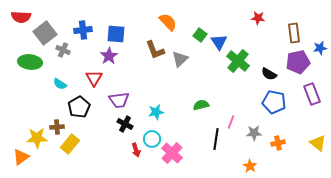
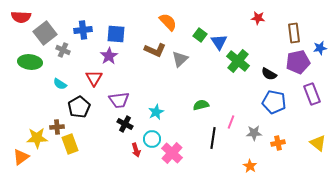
brown L-shape: rotated 45 degrees counterclockwise
cyan star: rotated 14 degrees counterclockwise
black line: moved 3 px left, 1 px up
yellow rectangle: rotated 60 degrees counterclockwise
